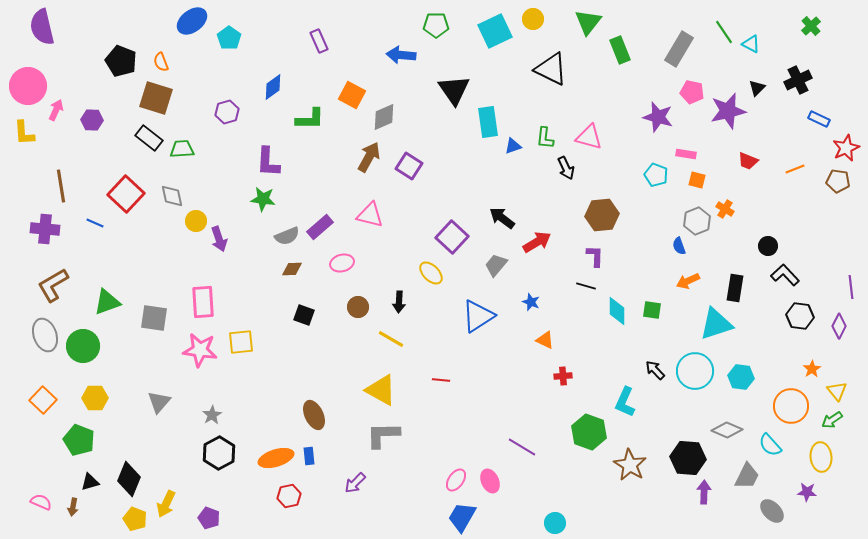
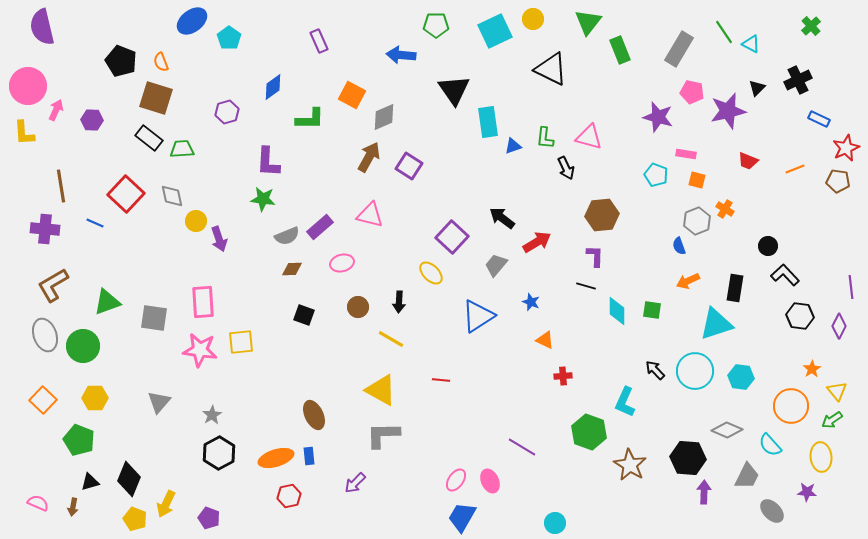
pink semicircle at (41, 502): moved 3 px left, 1 px down
